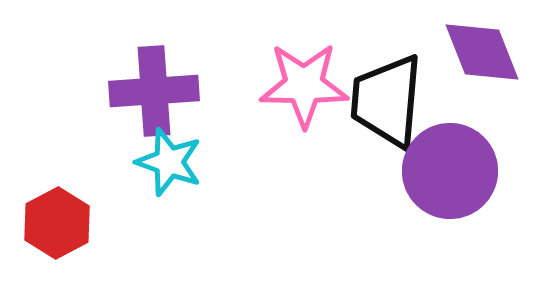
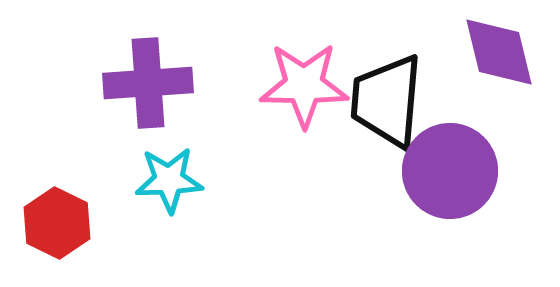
purple diamond: moved 17 px right; rotated 8 degrees clockwise
purple cross: moved 6 px left, 8 px up
cyan star: moved 18 px down; rotated 22 degrees counterclockwise
red hexagon: rotated 6 degrees counterclockwise
